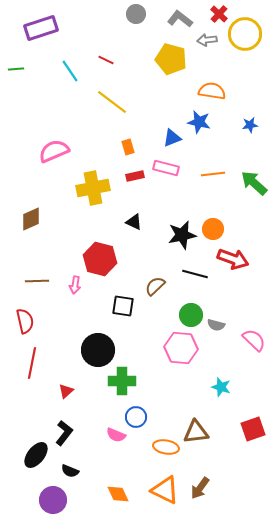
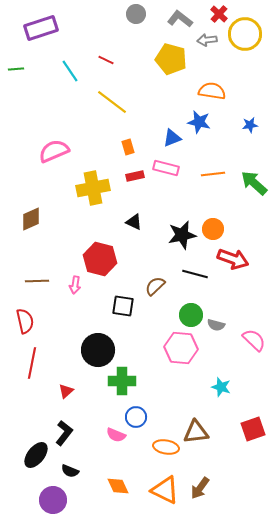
orange diamond at (118, 494): moved 8 px up
